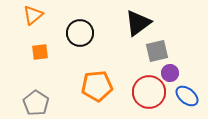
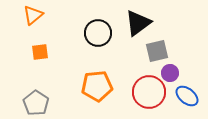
black circle: moved 18 px right
